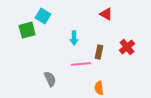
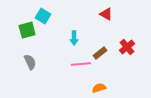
brown rectangle: moved 1 px right, 1 px down; rotated 40 degrees clockwise
gray semicircle: moved 20 px left, 17 px up
orange semicircle: rotated 80 degrees clockwise
